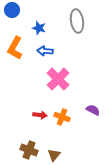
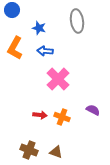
brown triangle: moved 2 px right, 3 px up; rotated 48 degrees counterclockwise
